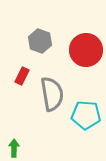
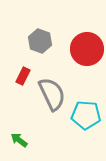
red circle: moved 1 px right, 1 px up
red rectangle: moved 1 px right
gray semicircle: rotated 16 degrees counterclockwise
green arrow: moved 5 px right, 8 px up; rotated 54 degrees counterclockwise
